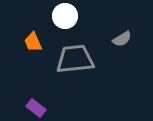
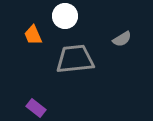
orange trapezoid: moved 7 px up
